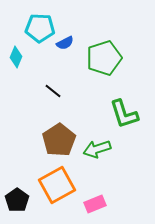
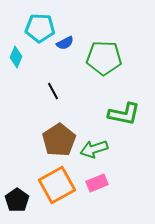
green pentagon: rotated 20 degrees clockwise
black line: rotated 24 degrees clockwise
green L-shape: rotated 60 degrees counterclockwise
green arrow: moved 3 px left
pink rectangle: moved 2 px right, 21 px up
